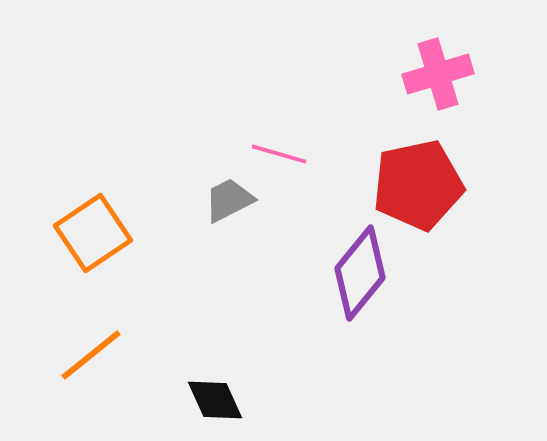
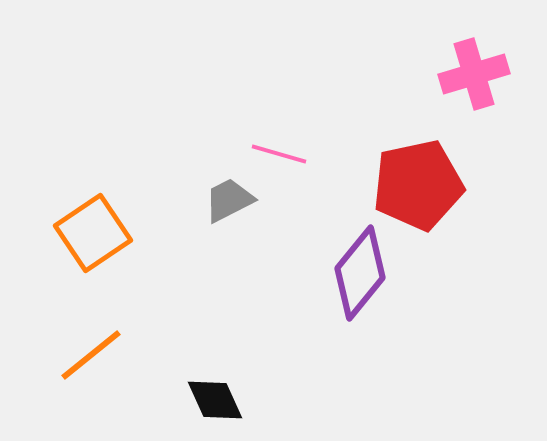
pink cross: moved 36 px right
